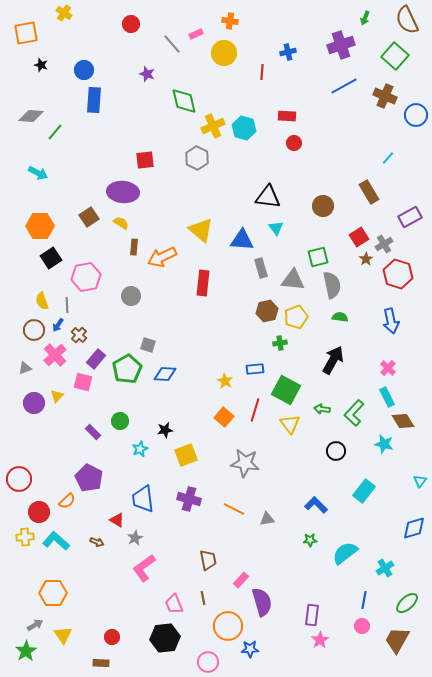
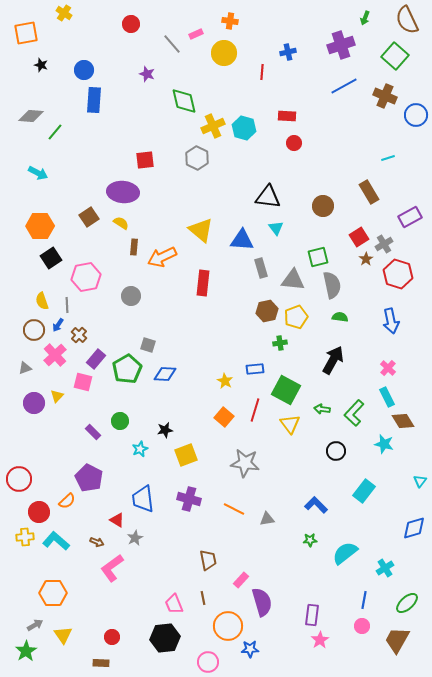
cyan line at (388, 158): rotated 32 degrees clockwise
pink L-shape at (144, 568): moved 32 px left
